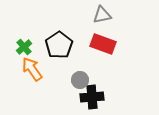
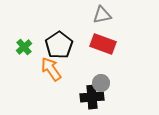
orange arrow: moved 19 px right
gray circle: moved 21 px right, 3 px down
